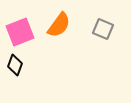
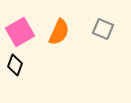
orange semicircle: moved 7 px down; rotated 12 degrees counterclockwise
pink square: rotated 8 degrees counterclockwise
